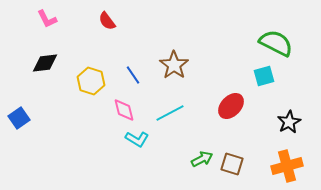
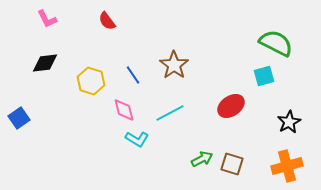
red ellipse: rotated 12 degrees clockwise
